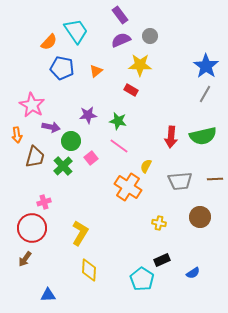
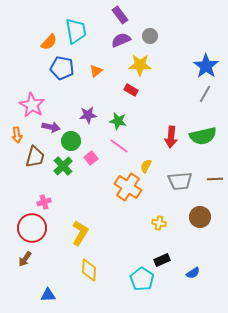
cyan trapezoid: rotated 24 degrees clockwise
